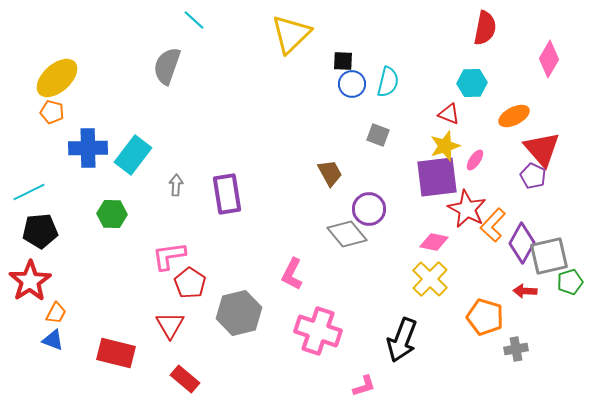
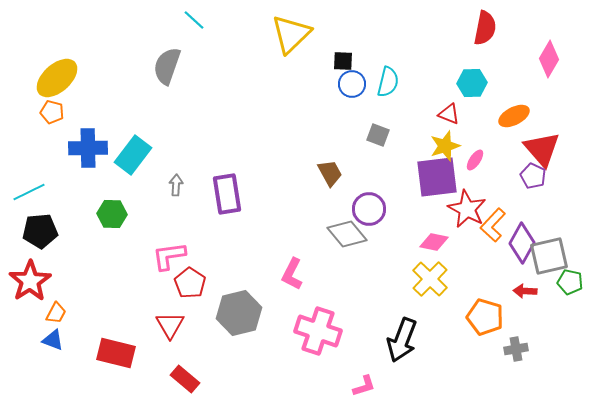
green pentagon at (570, 282): rotated 30 degrees clockwise
